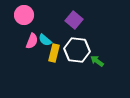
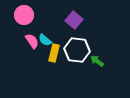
pink semicircle: rotated 56 degrees counterclockwise
